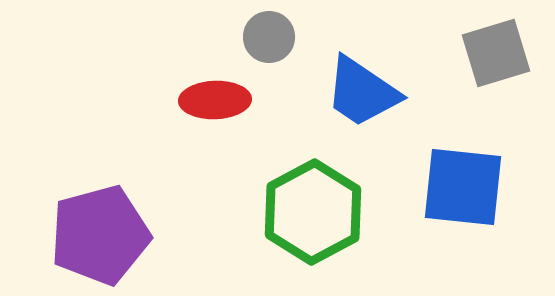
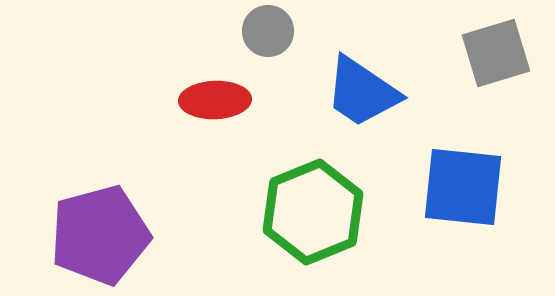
gray circle: moved 1 px left, 6 px up
green hexagon: rotated 6 degrees clockwise
